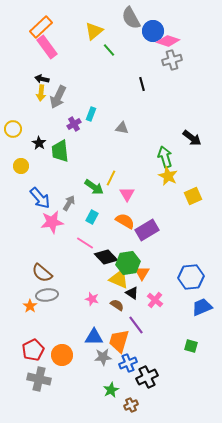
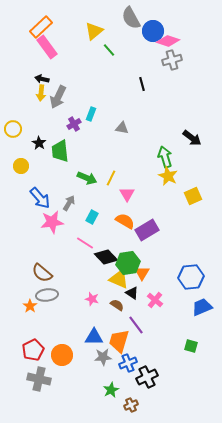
green arrow at (94, 187): moved 7 px left, 9 px up; rotated 12 degrees counterclockwise
